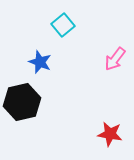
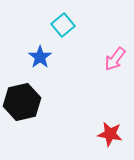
blue star: moved 5 px up; rotated 15 degrees clockwise
